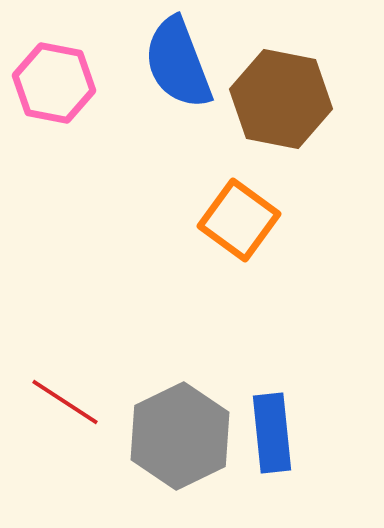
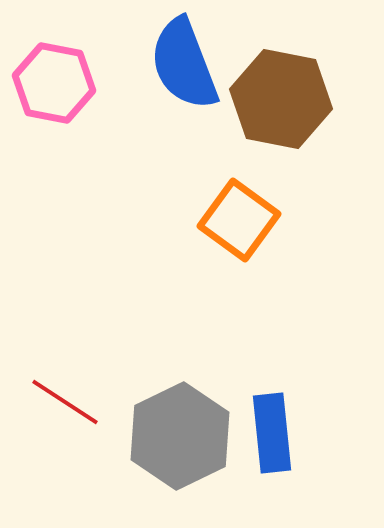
blue semicircle: moved 6 px right, 1 px down
